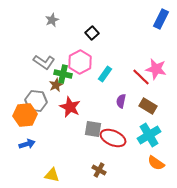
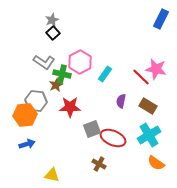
black square: moved 39 px left
green cross: moved 1 px left
red star: rotated 25 degrees counterclockwise
gray square: moved 1 px left; rotated 30 degrees counterclockwise
brown cross: moved 6 px up
